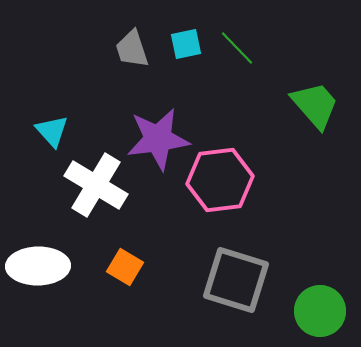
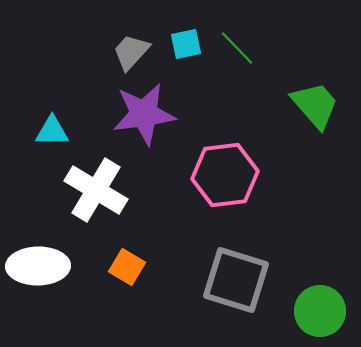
gray trapezoid: moved 1 px left, 3 px down; rotated 60 degrees clockwise
cyan triangle: rotated 48 degrees counterclockwise
purple star: moved 14 px left, 25 px up
pink hexagon: moved 5 px right, 5 px up
white cross: moved 5 px down
orange square: moved 2 px right
